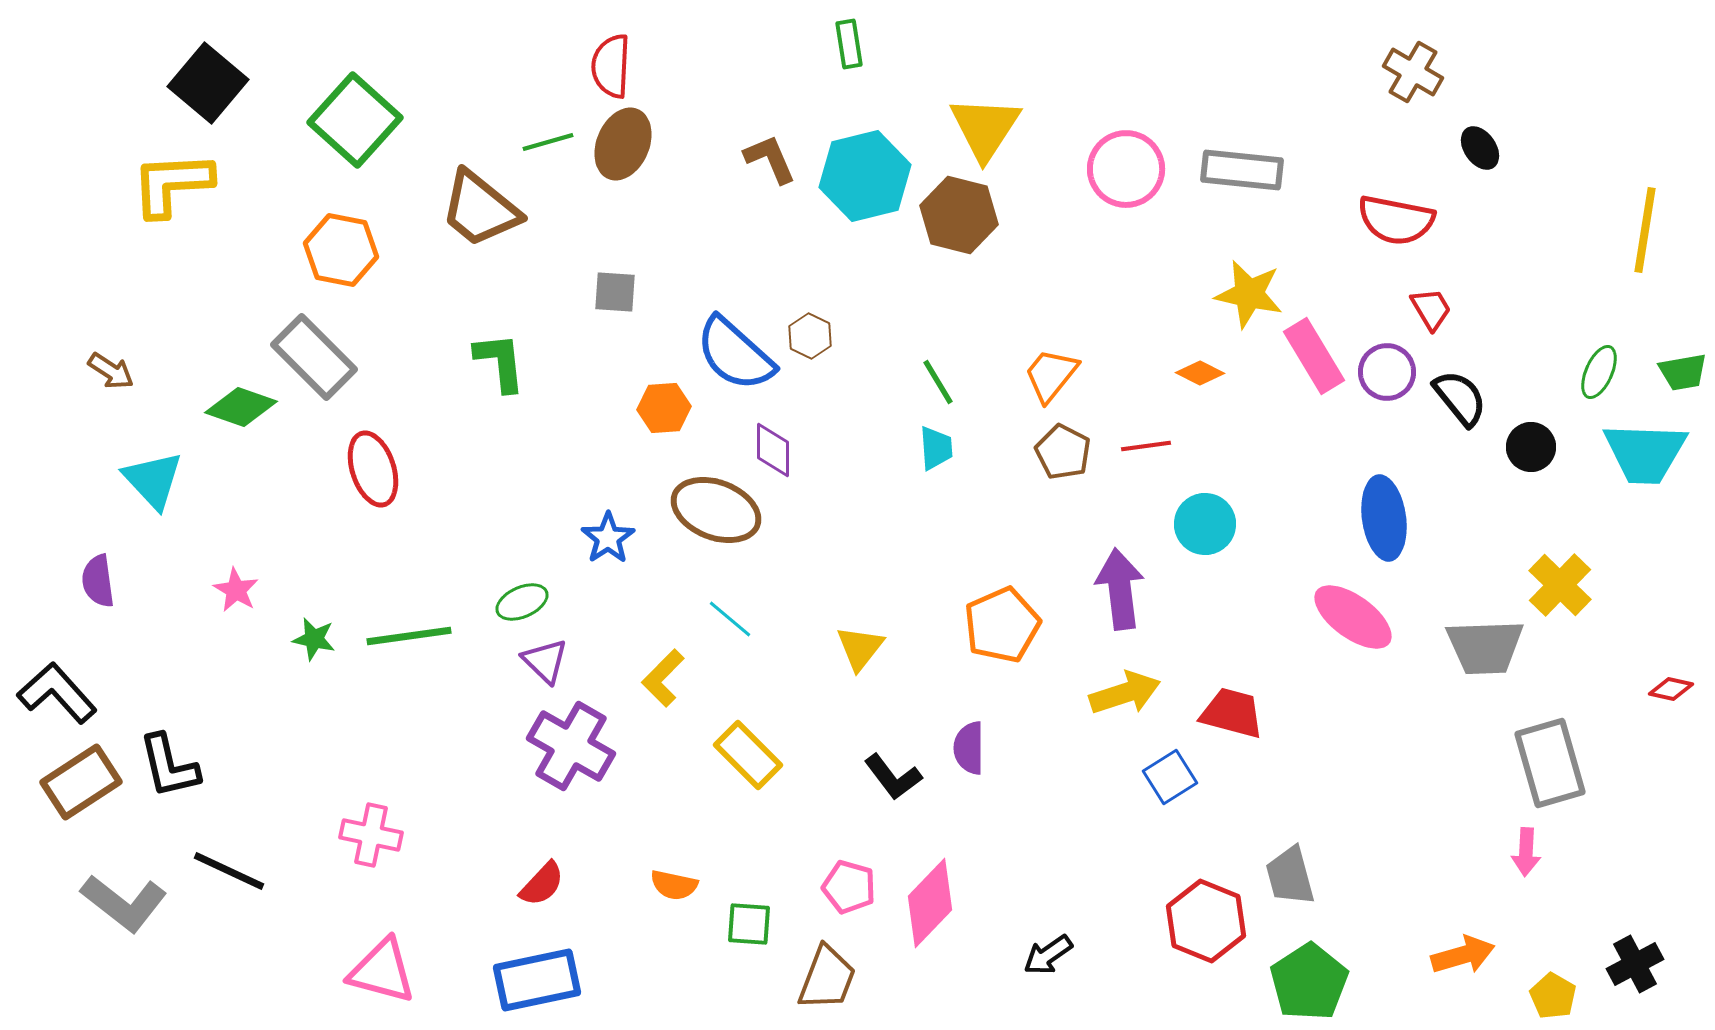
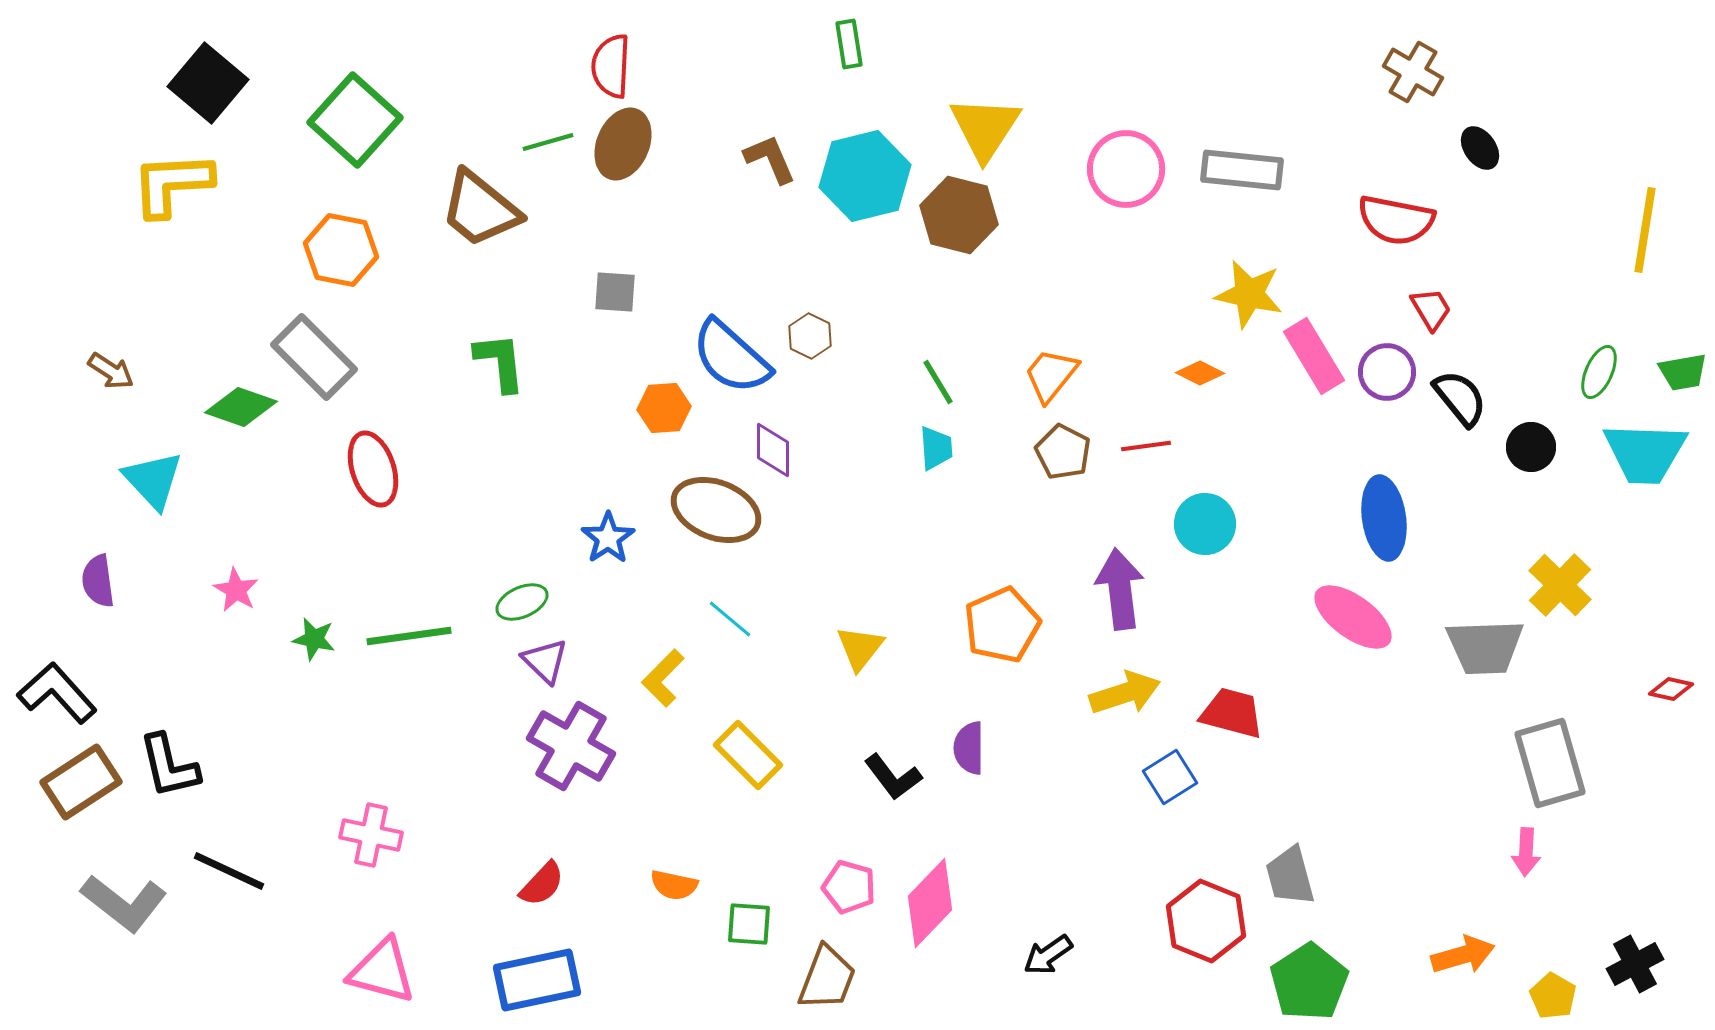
blue semicircle at (735, 354): moved 4 px left, 3 px down
